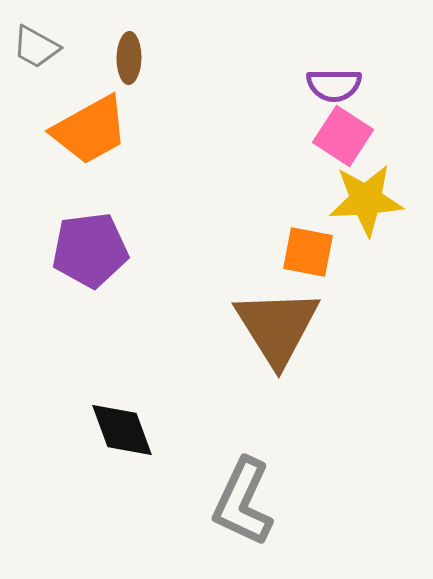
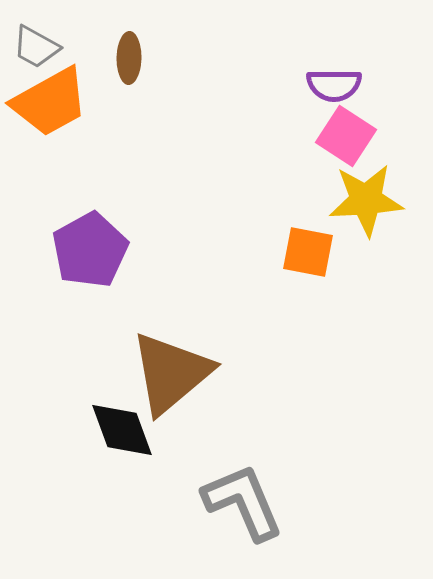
orange trapezoid: moved 40 px left, 28 px up
pink square: moved 3 px right
purple pentagon: rotated 22 degrees counterclockwise
brown triangle: moved 106 px left, 46 px down; rotated 22 degrees clockwise
gray L-shape: rotated 132 degrees clockwise
